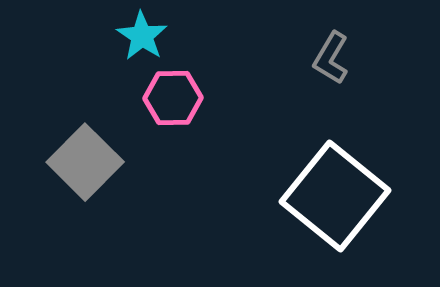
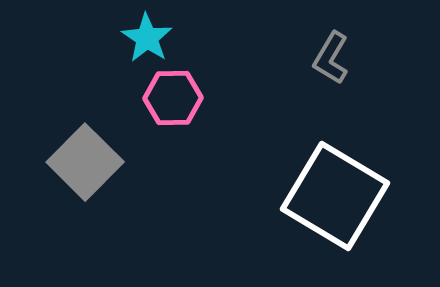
cyan star: moved 5 px right, 2 px down
white square: rotated 8 degrees counterclockwise
